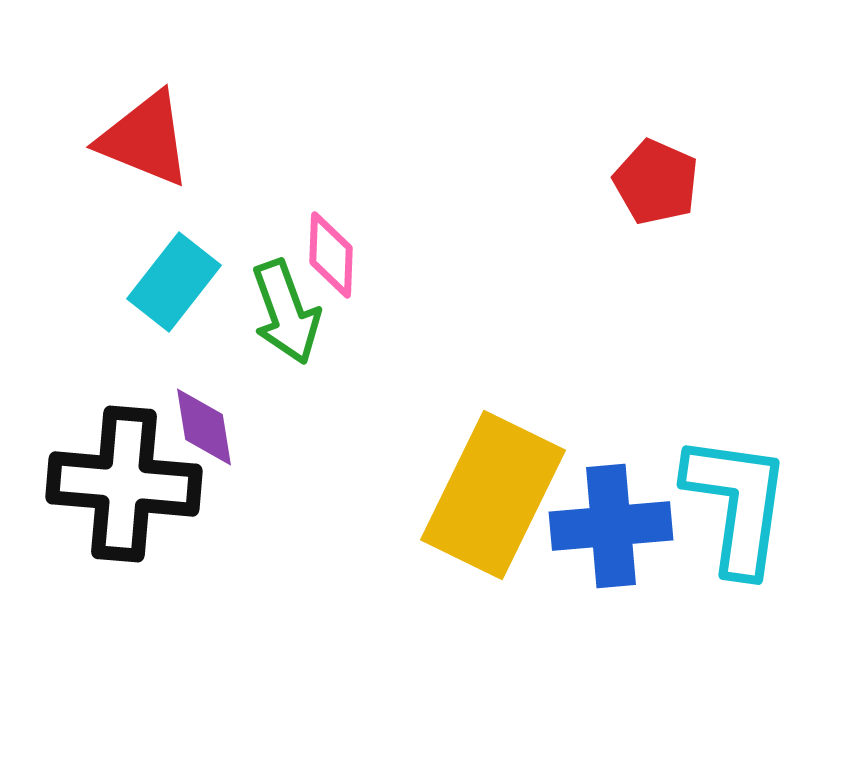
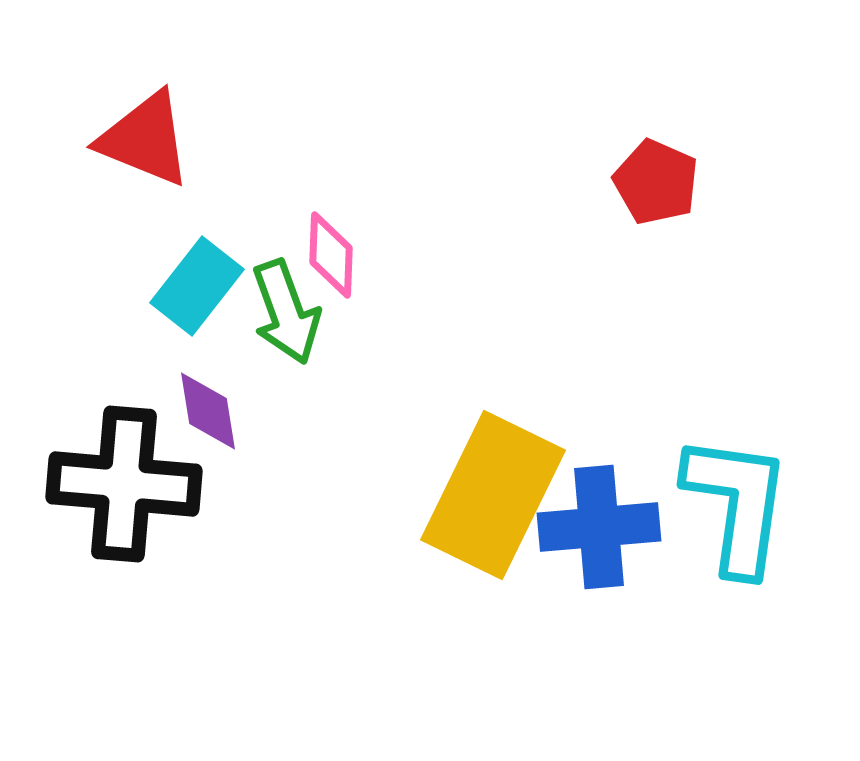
cyan rectangle: moved 23 px right, 4 px down
purple diamond: moved 4 px right, 16 px up
blue cross: moved 12 px left, 1 px down
